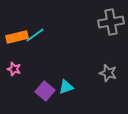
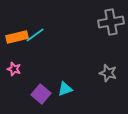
cyan triangle: moved 1 px left, 2 px down
purple square: moved 4 px left, 3 px down
